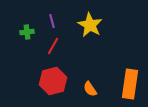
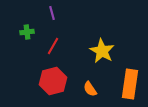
purple line: moved 8 px up
yellow star: moved 12 px right, 26 px down
